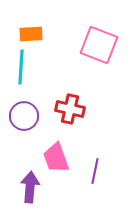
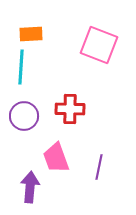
red cross: rotated 12 degrees counterclockwise
purple line: moved 4 px right, 4 px up
